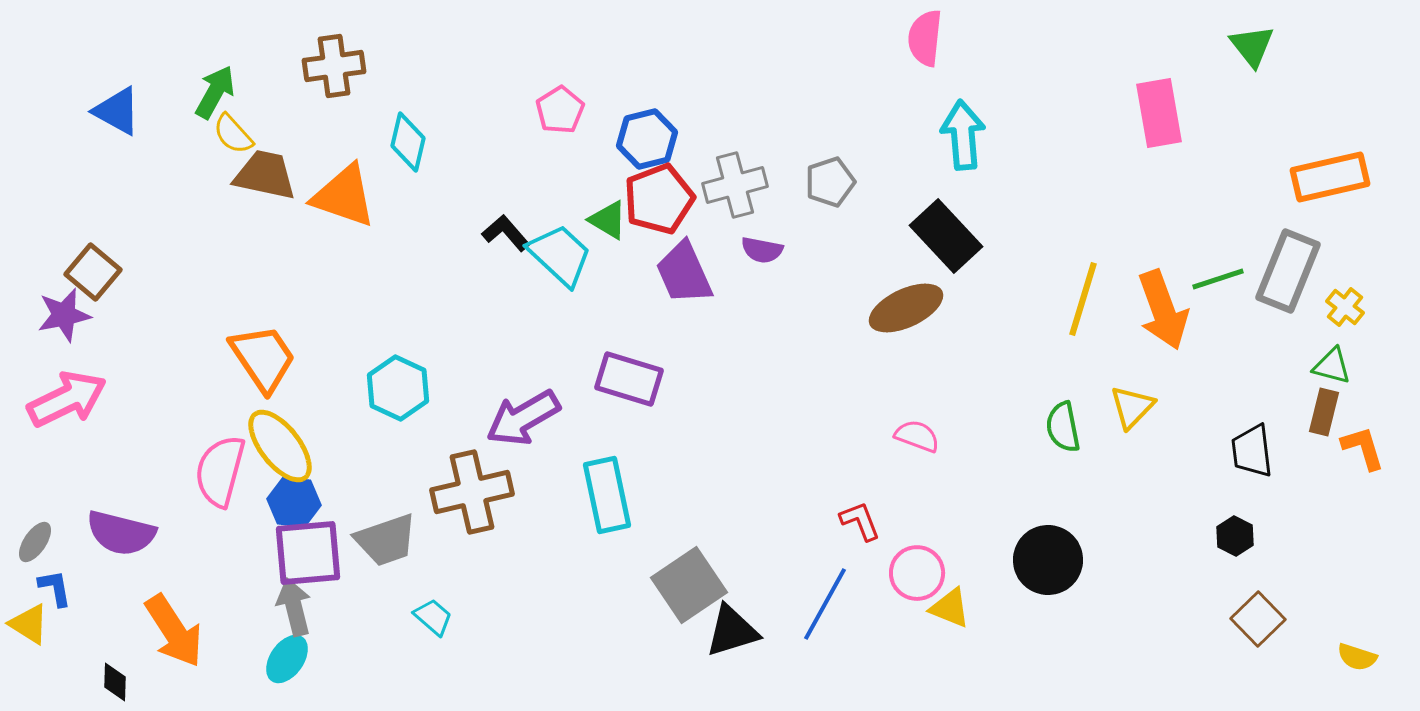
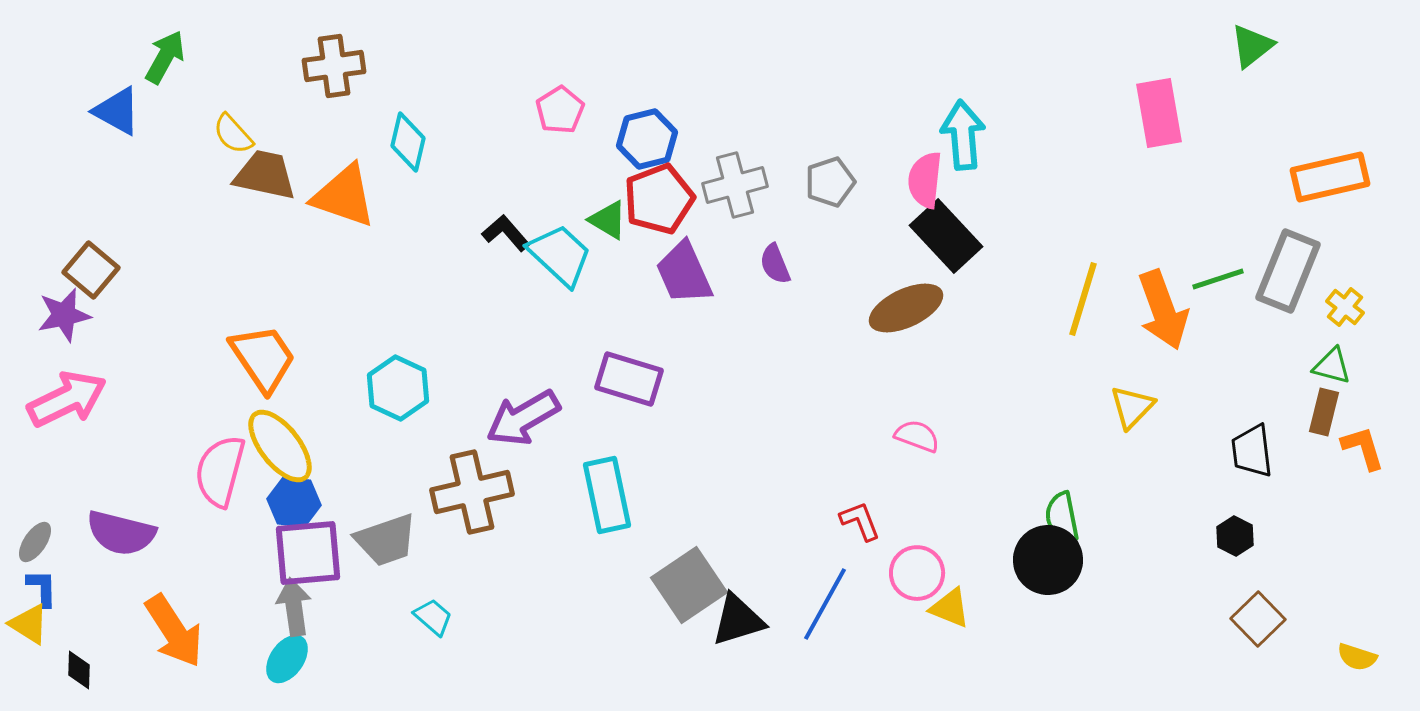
pink semicircle at (925, 38): moved 142 px down
green triangle at (1252, 46): rotated 30 degrees clockwise
green arrow at (215, 92): moved 50 px left, 35 px up
purple semicircle at (762, 250): moved 13 px right, 14 px down; rotated 57 degrees clockwise
brown square at (93, 272): moved 2 px left, 2 px up
green semicircle at (1063, 427): moved 1 px left, 90 px down
blue L-shape at (55, 588): moved 13 px left; rotated 9 degrees clockwise
gray arrow at (294, 607): rotated 6 degrees clockwise
black triangle at (732, 631): moved 6 px right, 11 px up
black diamond at (115, 682): moved 36 px left, 12 px up
